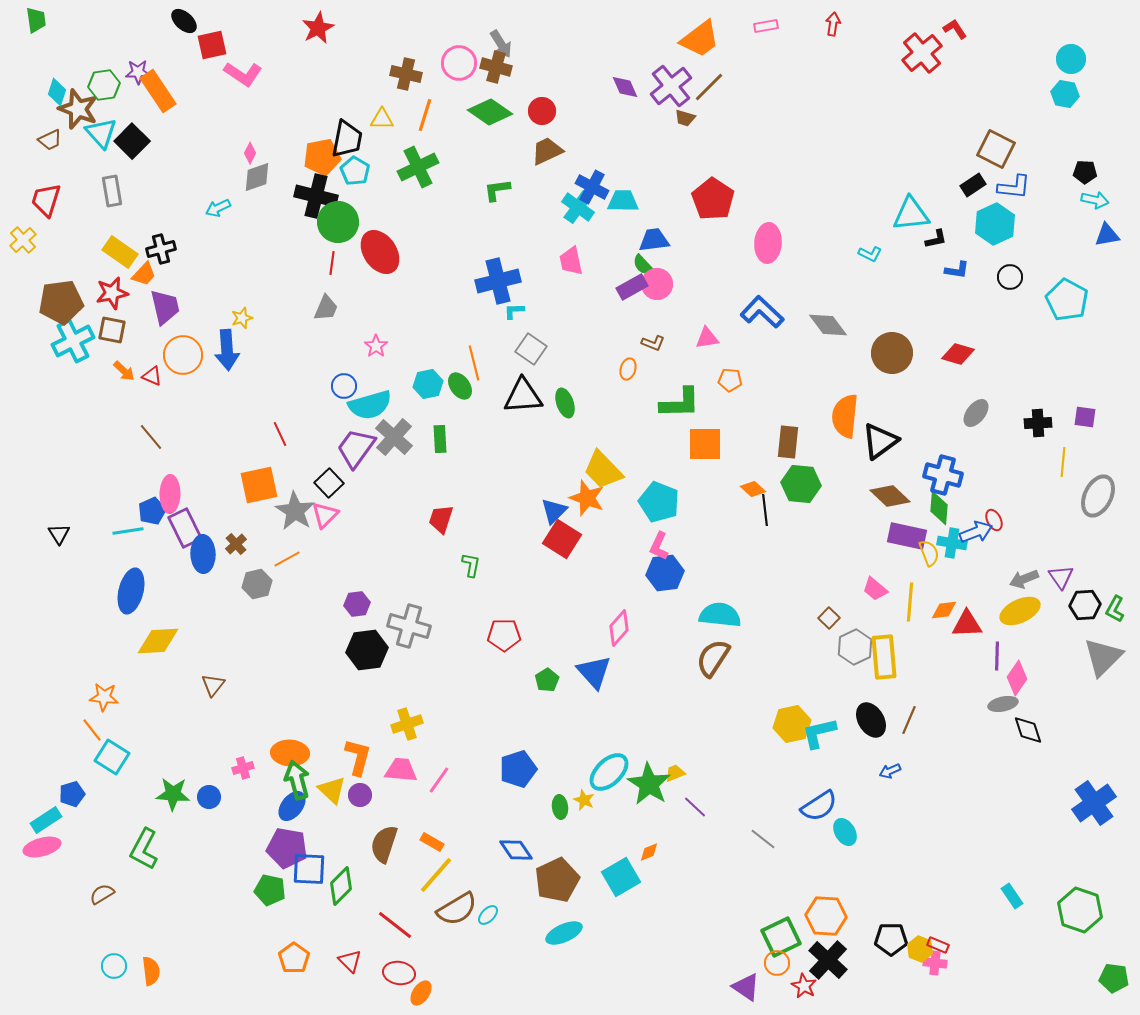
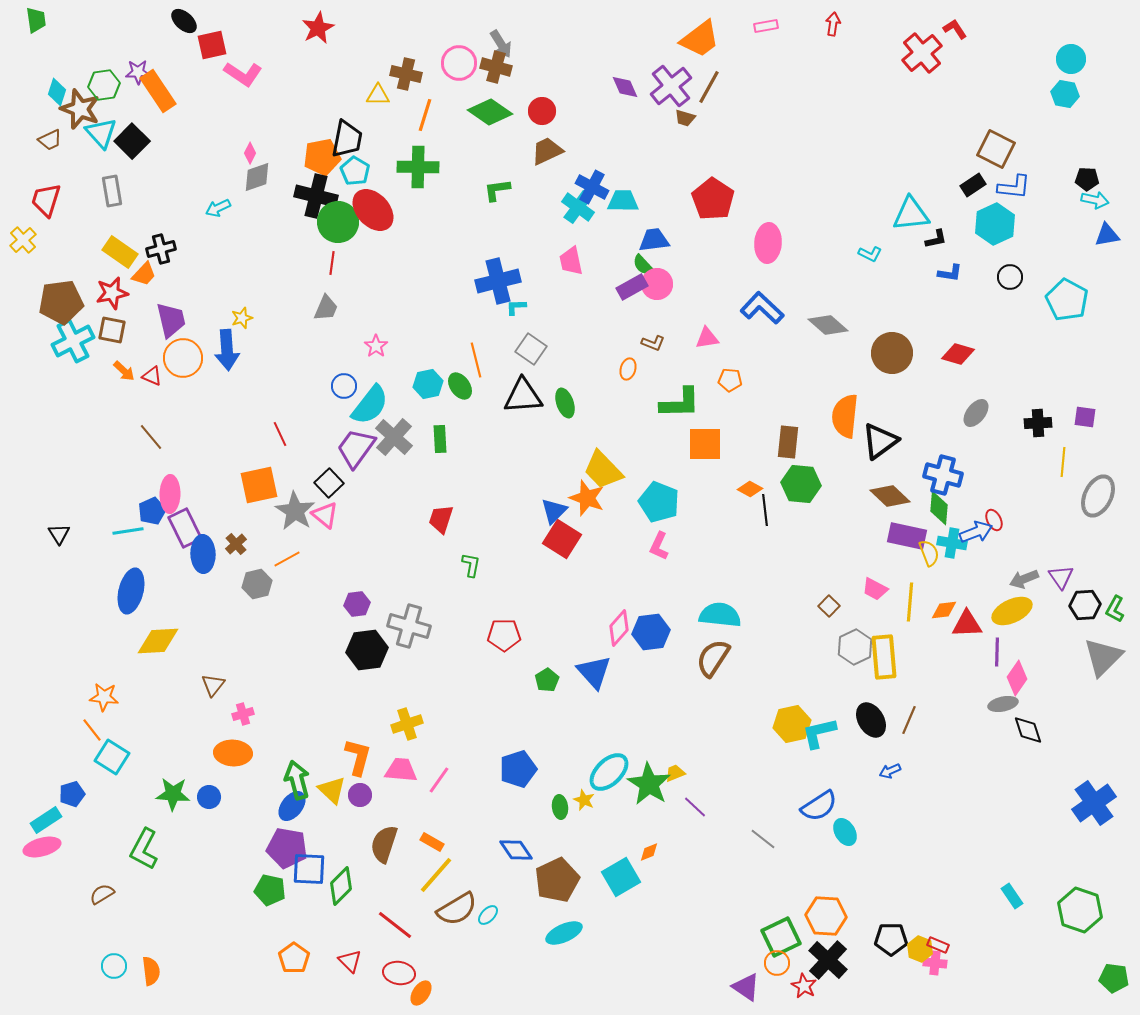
brown line at (709, 87): rotated 16 degrees counterclockwise
brown star at (78, 109): moved 2 px right
yellow triangle at (382, 119): moved 4 px left, 24 px up
green cross at (418, 167): rotated 27 degrees clockwise
black pentagon at (1085, 172): moved 2 px right, 7 px down
red ellipse at (380, 252): moved 7 px left, 42 px up; rotated 9 degrees counterclockwise
blue L-shape at (957, 270): moved 7 px left, 3 px down
purple trapezoid at (165, 307): moved 6 px right, 13 px down
cyan L-shape at (514, 311): moved 2 px right, 4 px up
blue L-shape at (762, 312): moved 4 px up
gray diamond at (828, 325): rotated 12 degrees counterclockwise
orange circle at (183, 355): moved 3 px down
orange line at (474, 363): moved 2 px right, 3 px up
cyan semicircle at (370, 405): rotated 36 degrees counterclockwise
orange diamond at (753, 489): moved 3 px left; rotated 15 degrees counterclockwise
pink triangle at (325, 515): rotated 36 degrees counterclockwise
blue hexagon at (665, 573): moved 14 px left, 59 px down
pink trapezoid at (875, 589): rotated 12 degrees counterclockwise
yellow ellipse at (1020, 611): moved 8 px left
brown square at (829, 618): moved 12 px up
purple line at (997, 656): moved 4 px up
orange ellipse at (290, 753): moved 57 px left
pink cross at (243, 768): moved 54 px up
